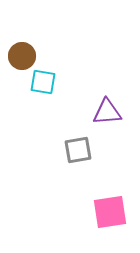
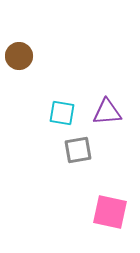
brown circle: moved 3 px left
cyan square: moved 19 px right, 31 px down
pink square: rotated 21 degrees clockwise
